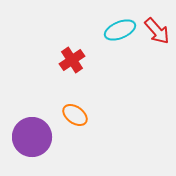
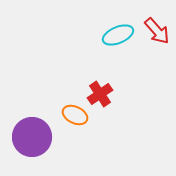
cyan ellipse: moved 2 px left, 5 px down
red cross: moved 28 px right, 34 px down
orange ellipse: rotated 10 degrees counterclockwise
